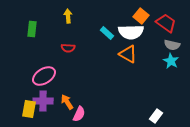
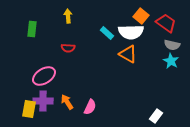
pink semicircle: moved 11 px right, 7 px up
